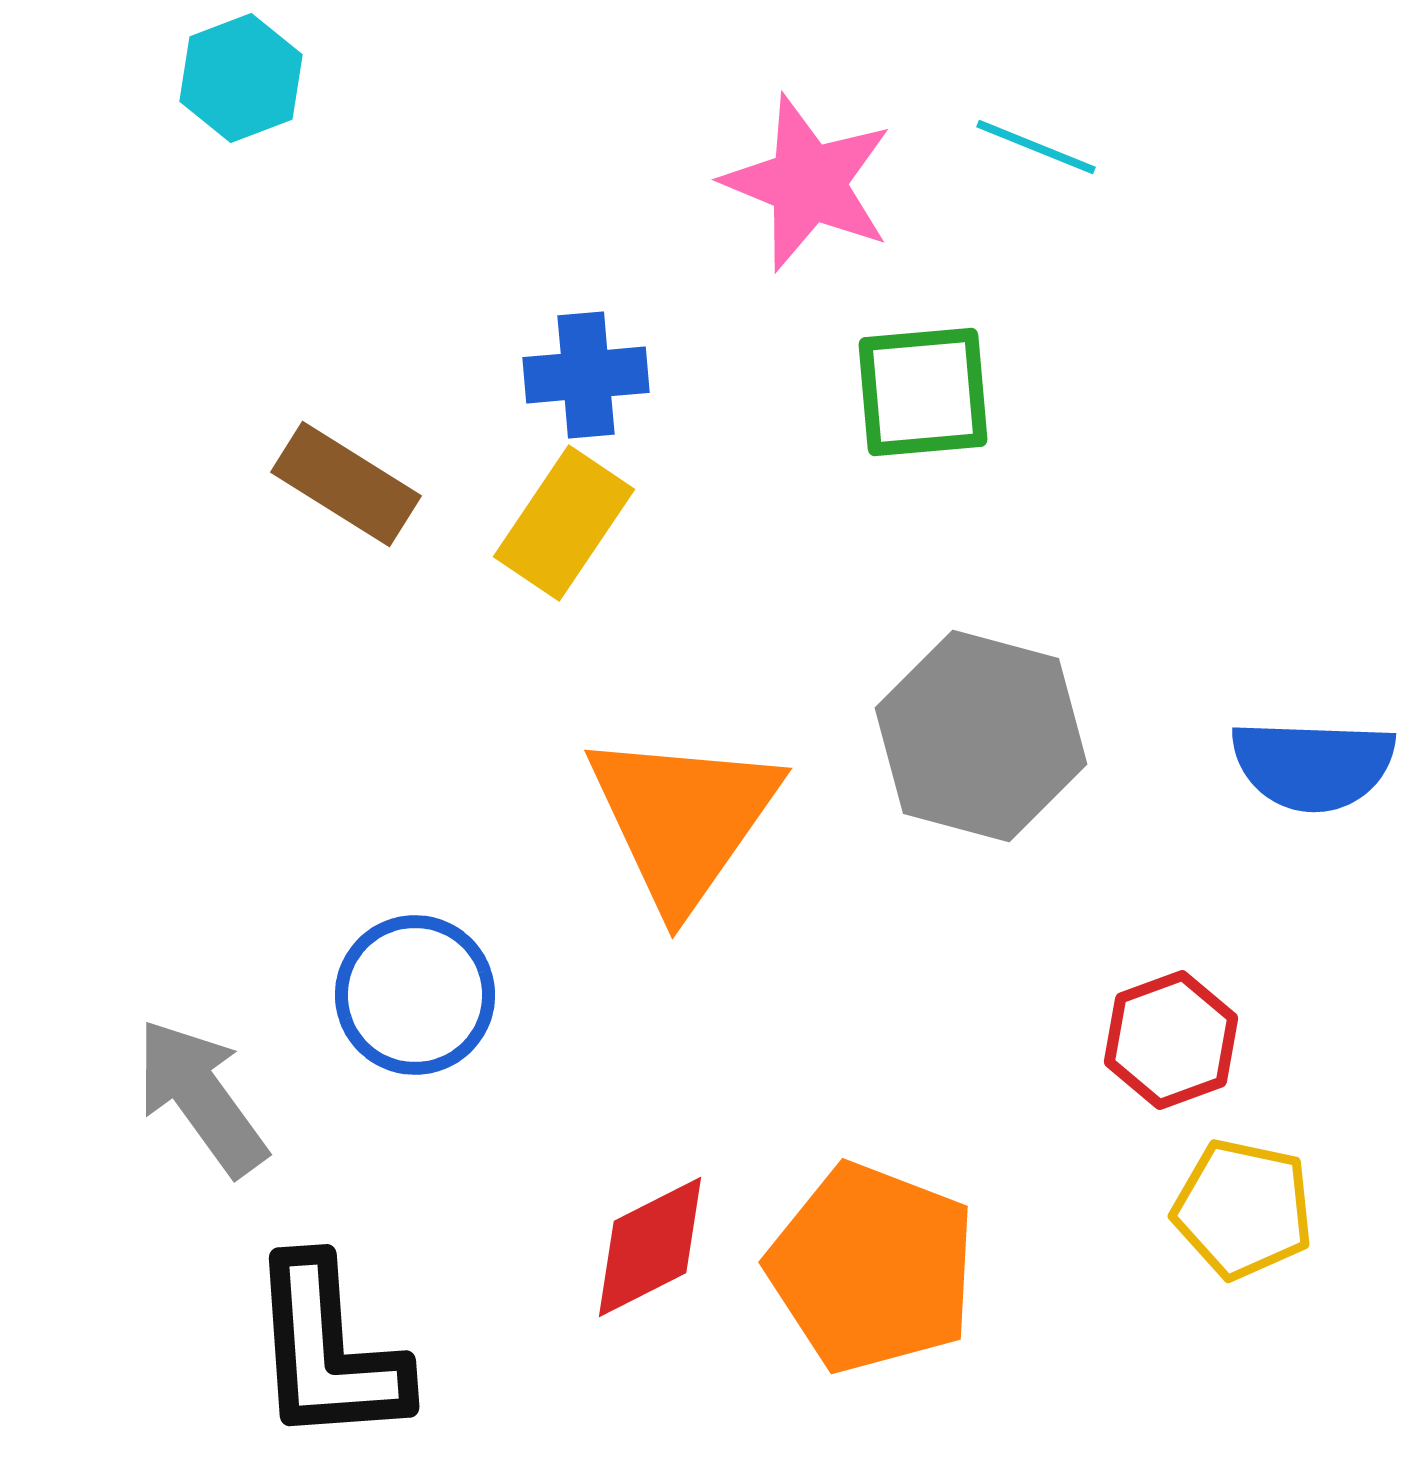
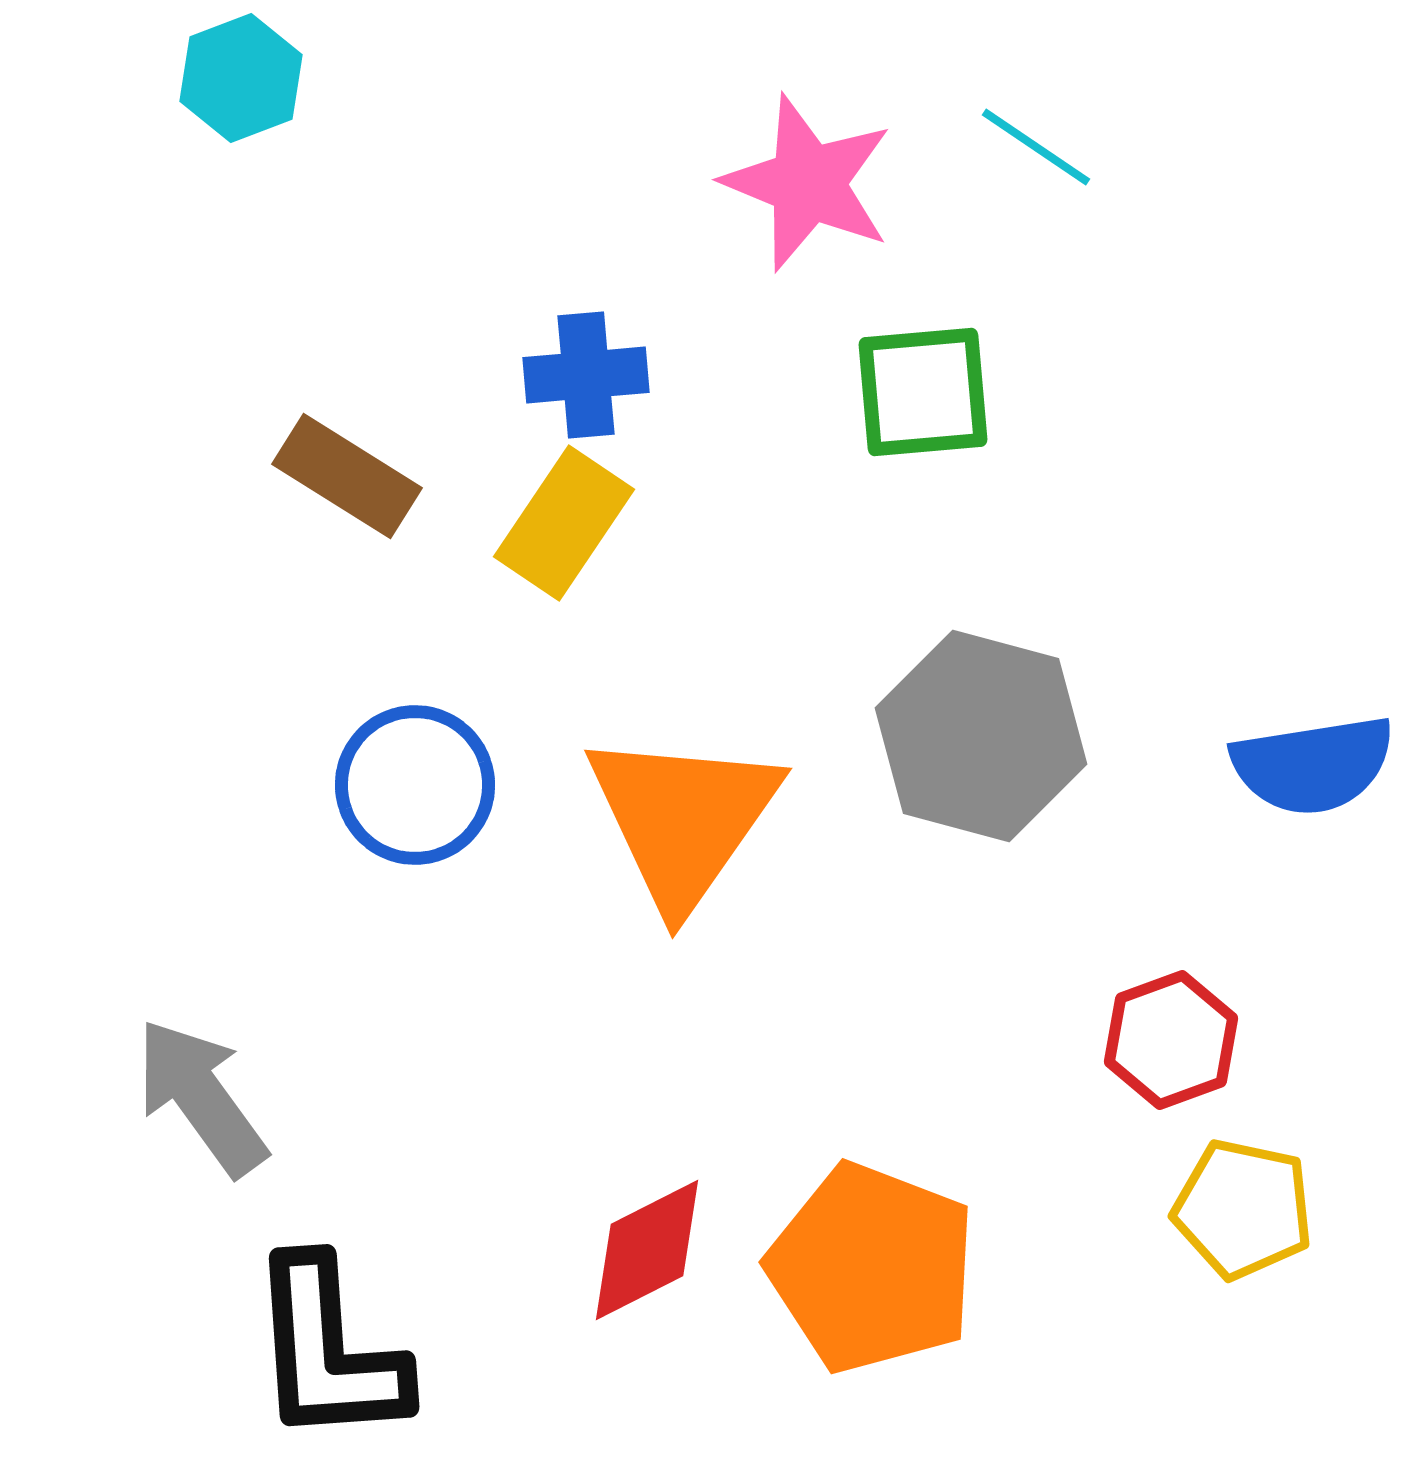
cyan line: rotated 12 degrees clockwise
brown rectangle: moved 1 px right, 8 px up
blue semicircle: rotated 11 degrees counterclockwise
blue circle: moved 210 px up
red diamond: moved 3 px left, 3 px down
